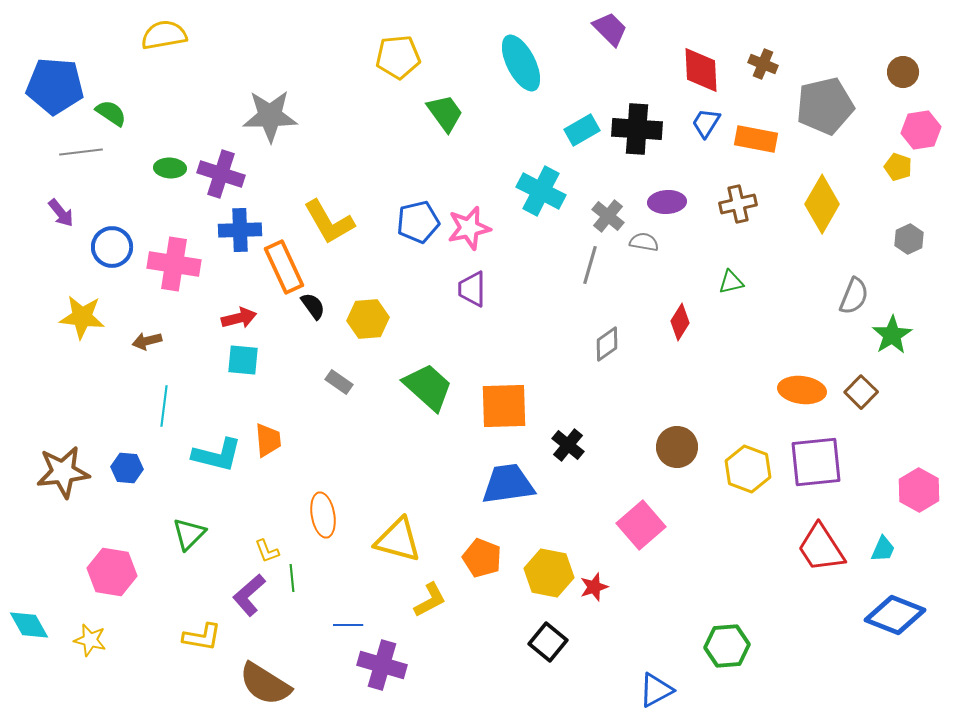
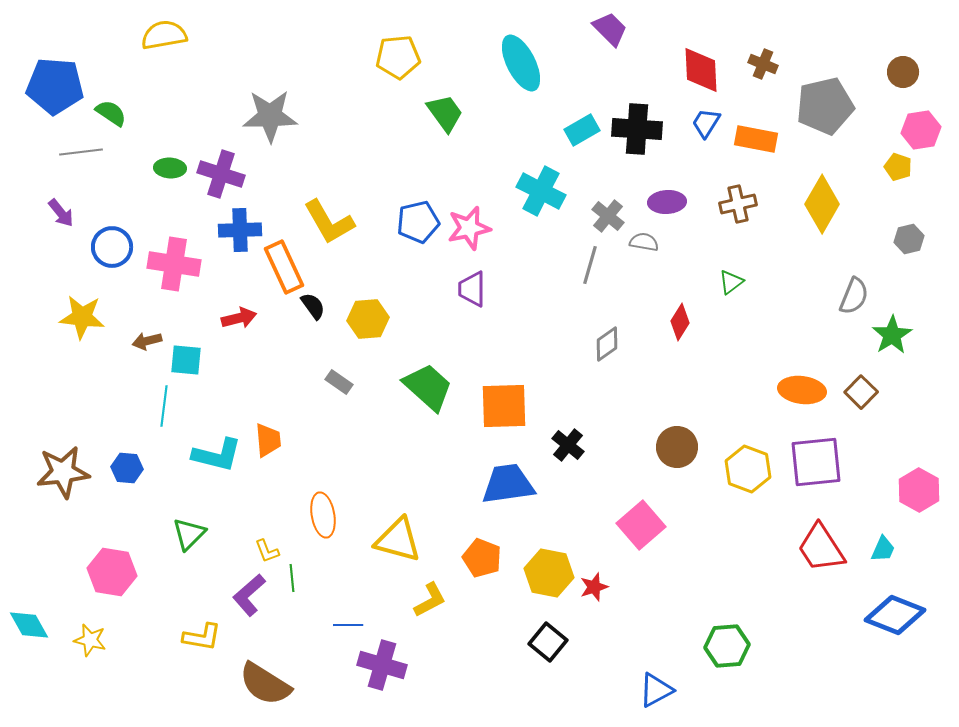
gray hexagon at (909, 239): rotated 12 degrees clockwise
green triangle at (731, 282): rotated 24 degrees counterclockwise
cyan square at (243, 360): moved 57 px left
